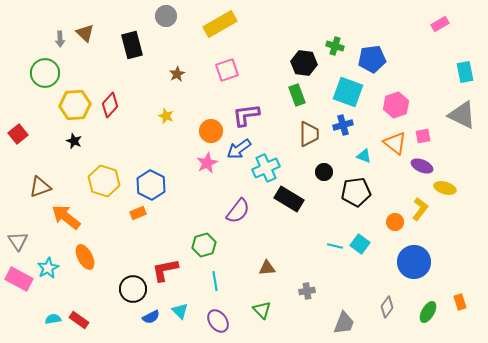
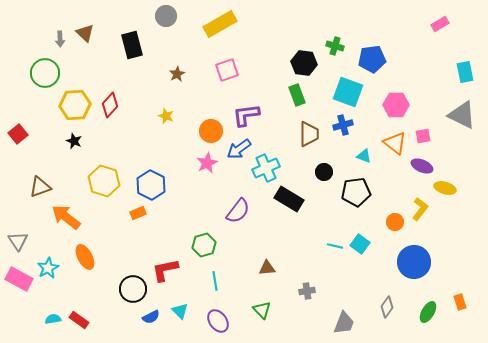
pink hexagon at (396, 105): rotated 20 degrees clockwise
